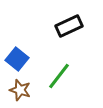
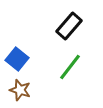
black rectangle: rotated 24 degrees counterclockwise
green line: moved 11 px right, 9 px up
